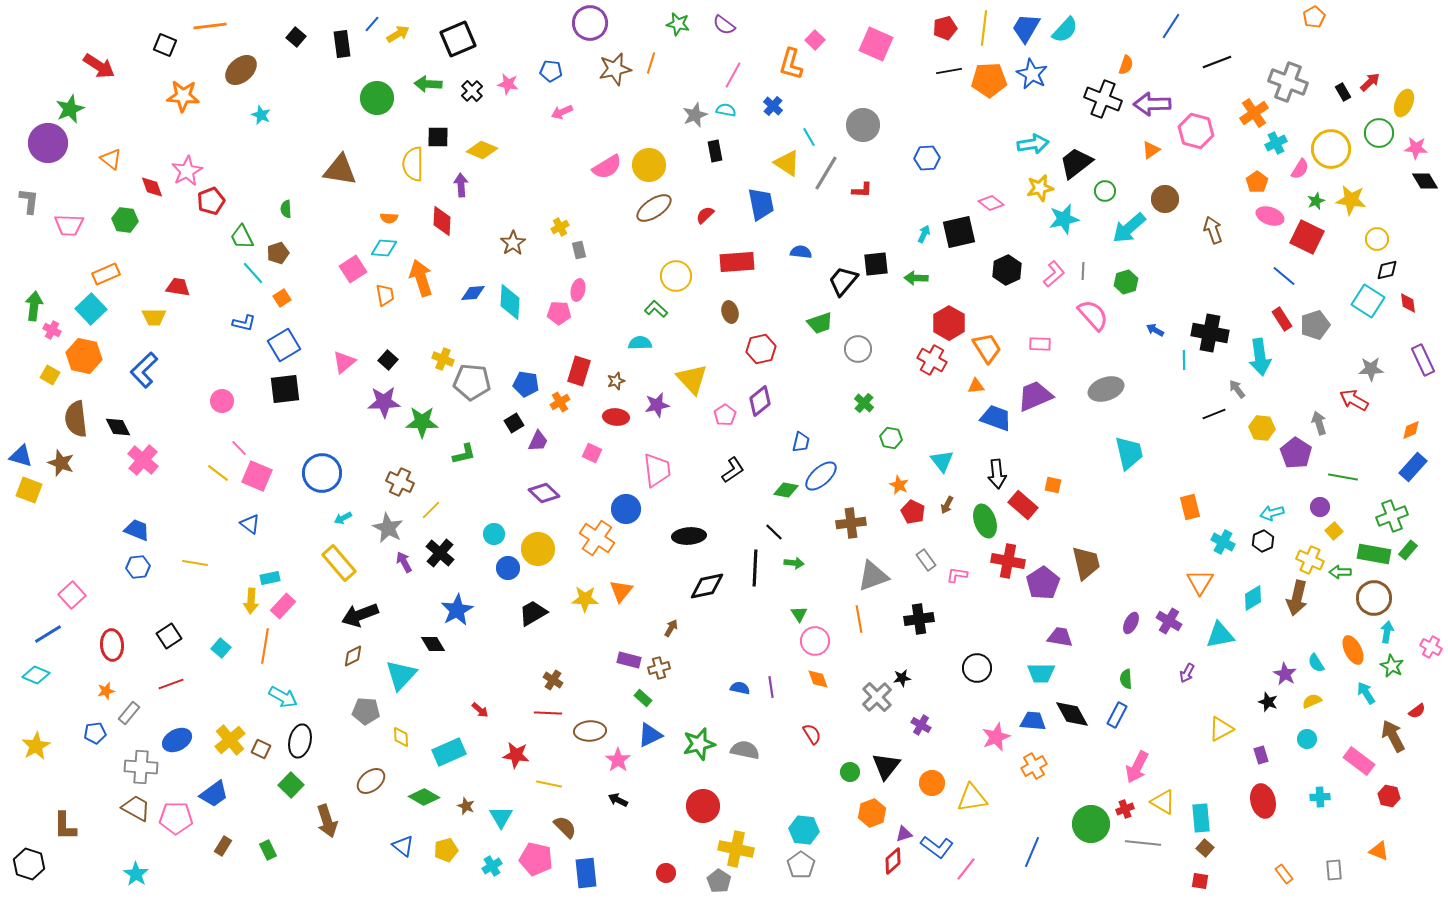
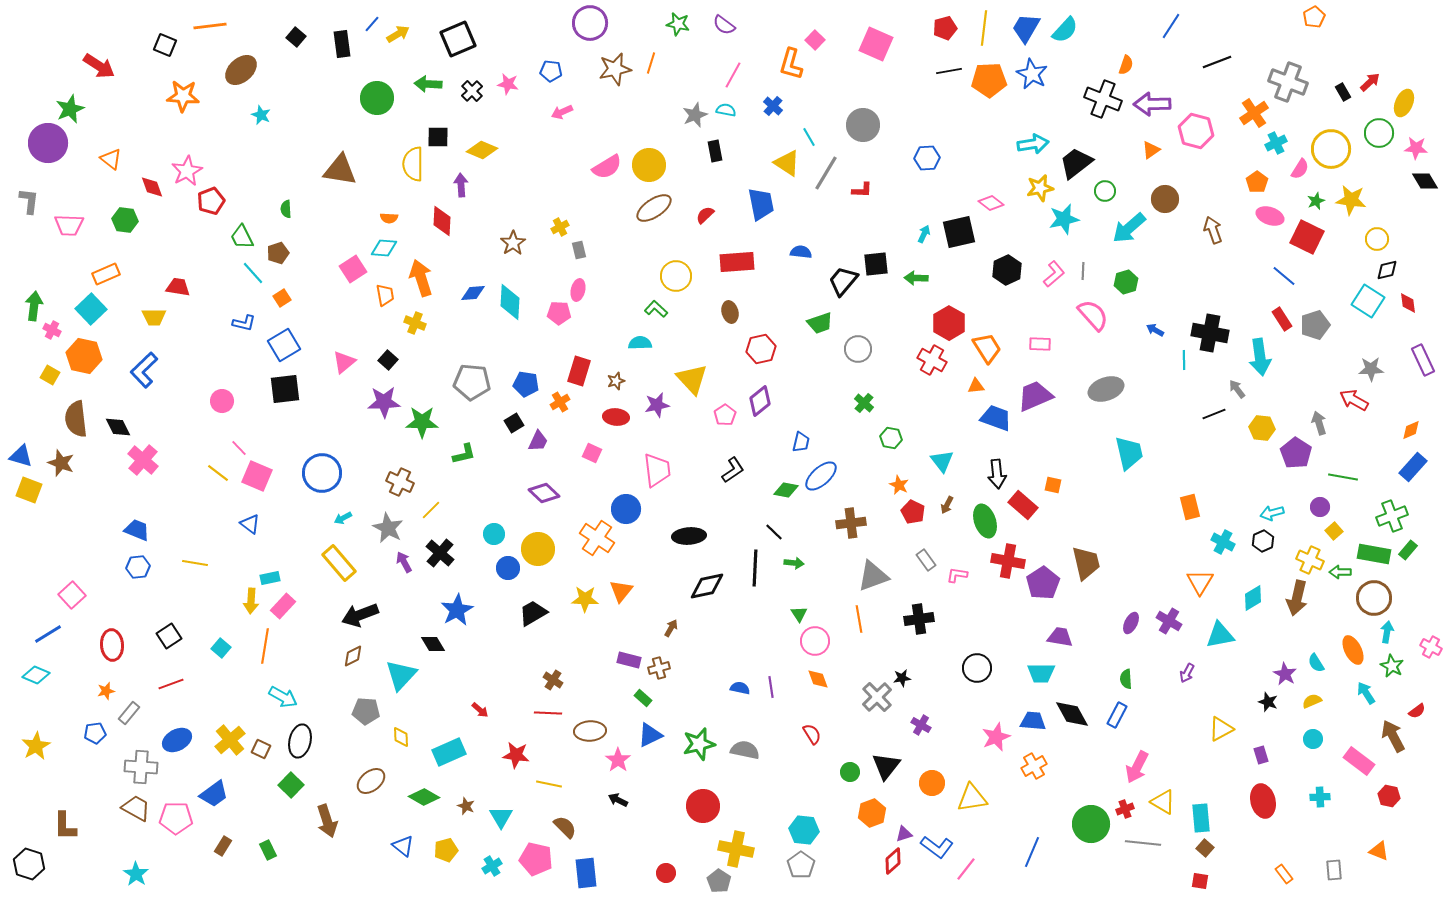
yellow cross at (443, 359): moved 28 px left, 36 px up
cyan circle at (1307, 739): moved 6 px right
